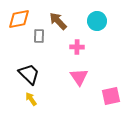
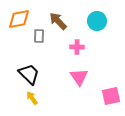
yellow arrow: moved 1 px right, 1 px up
